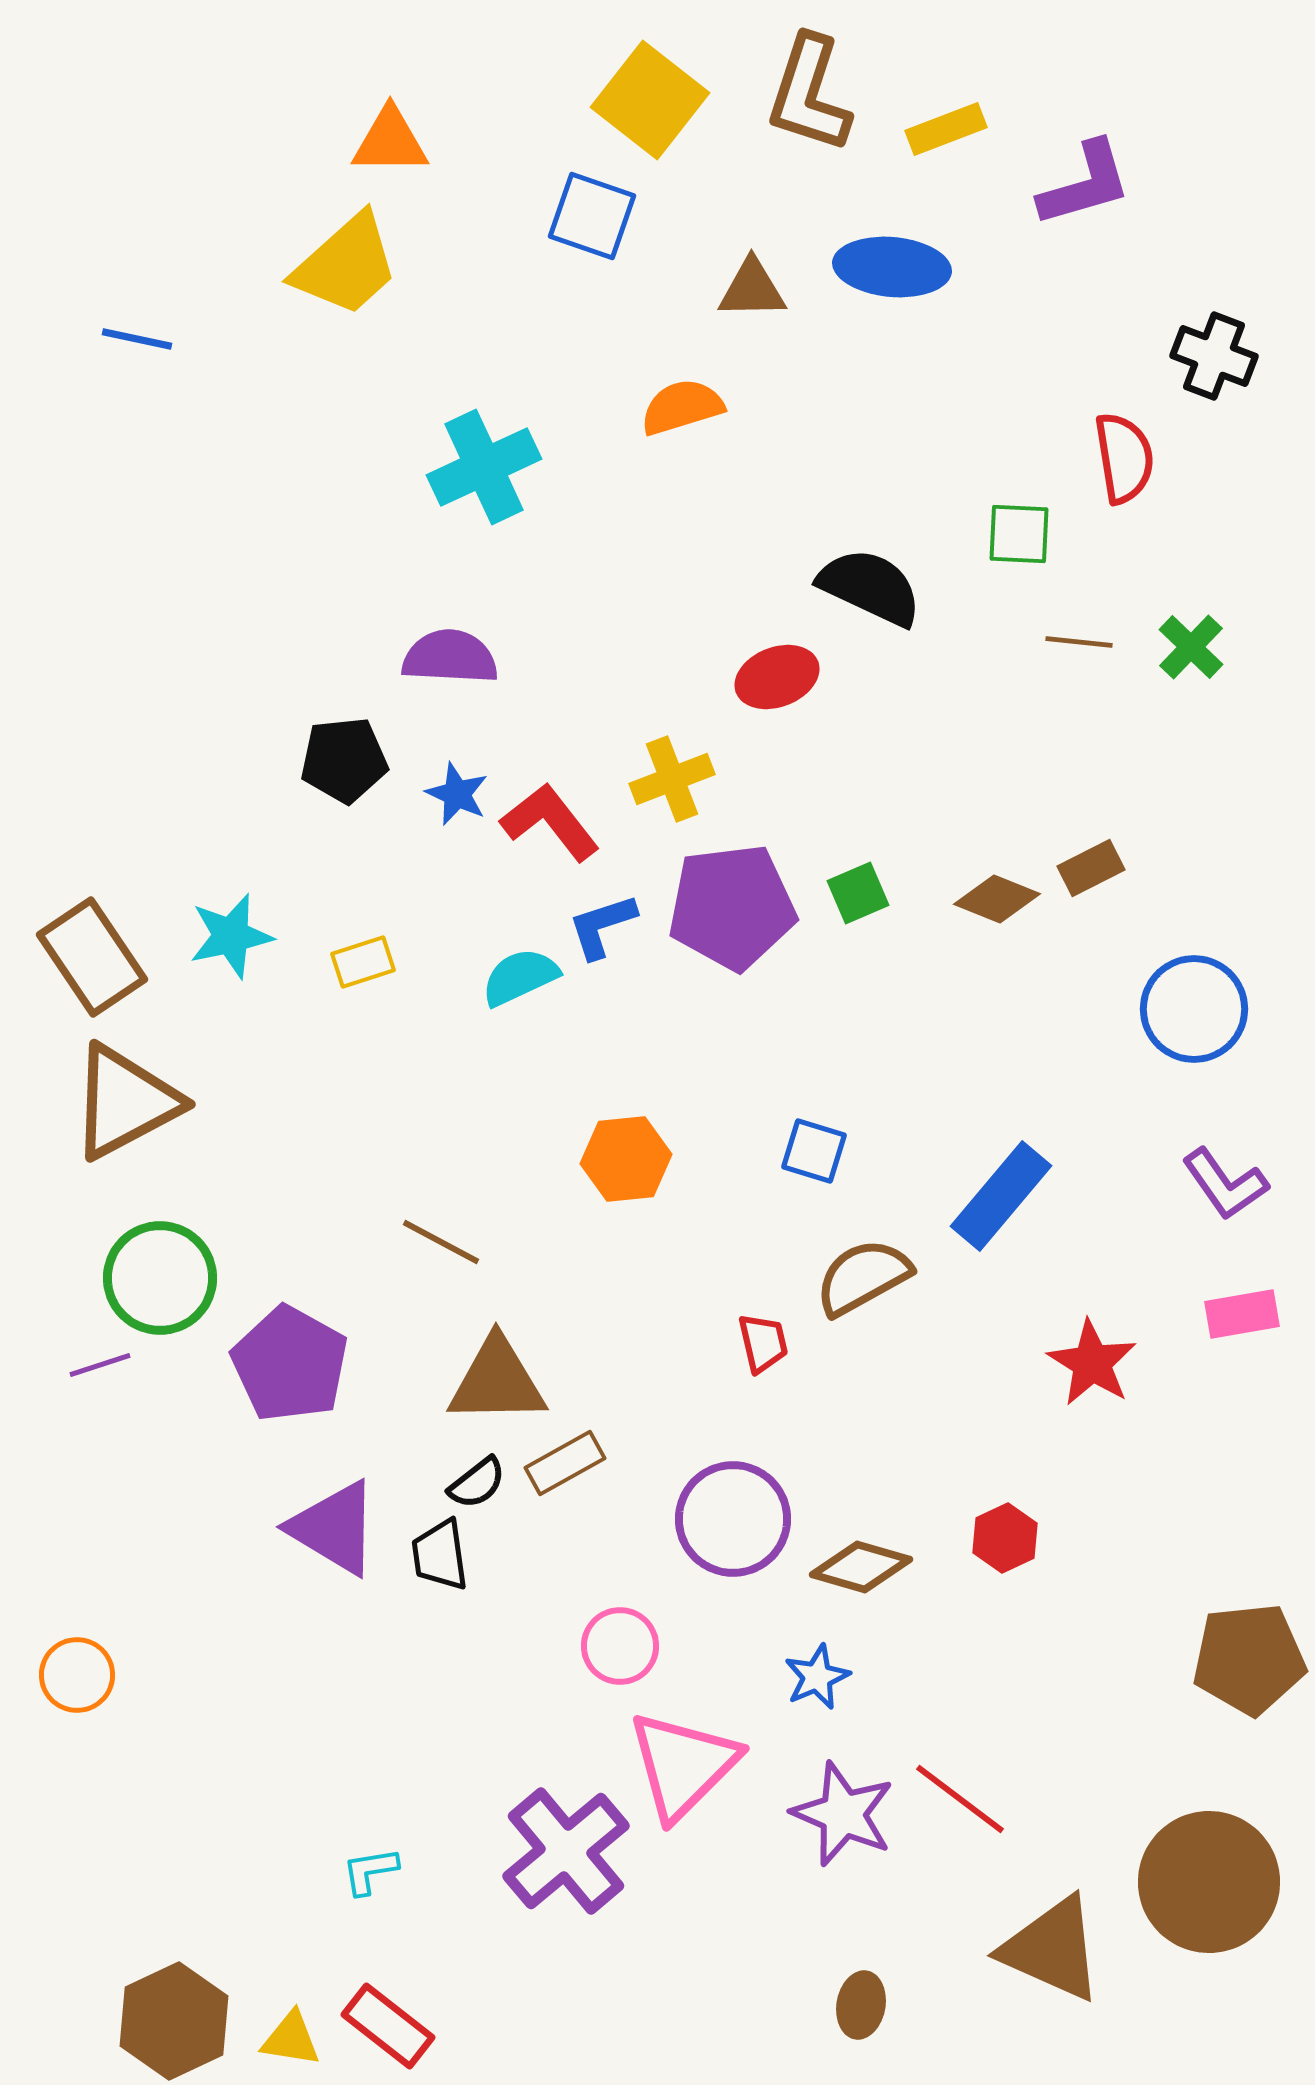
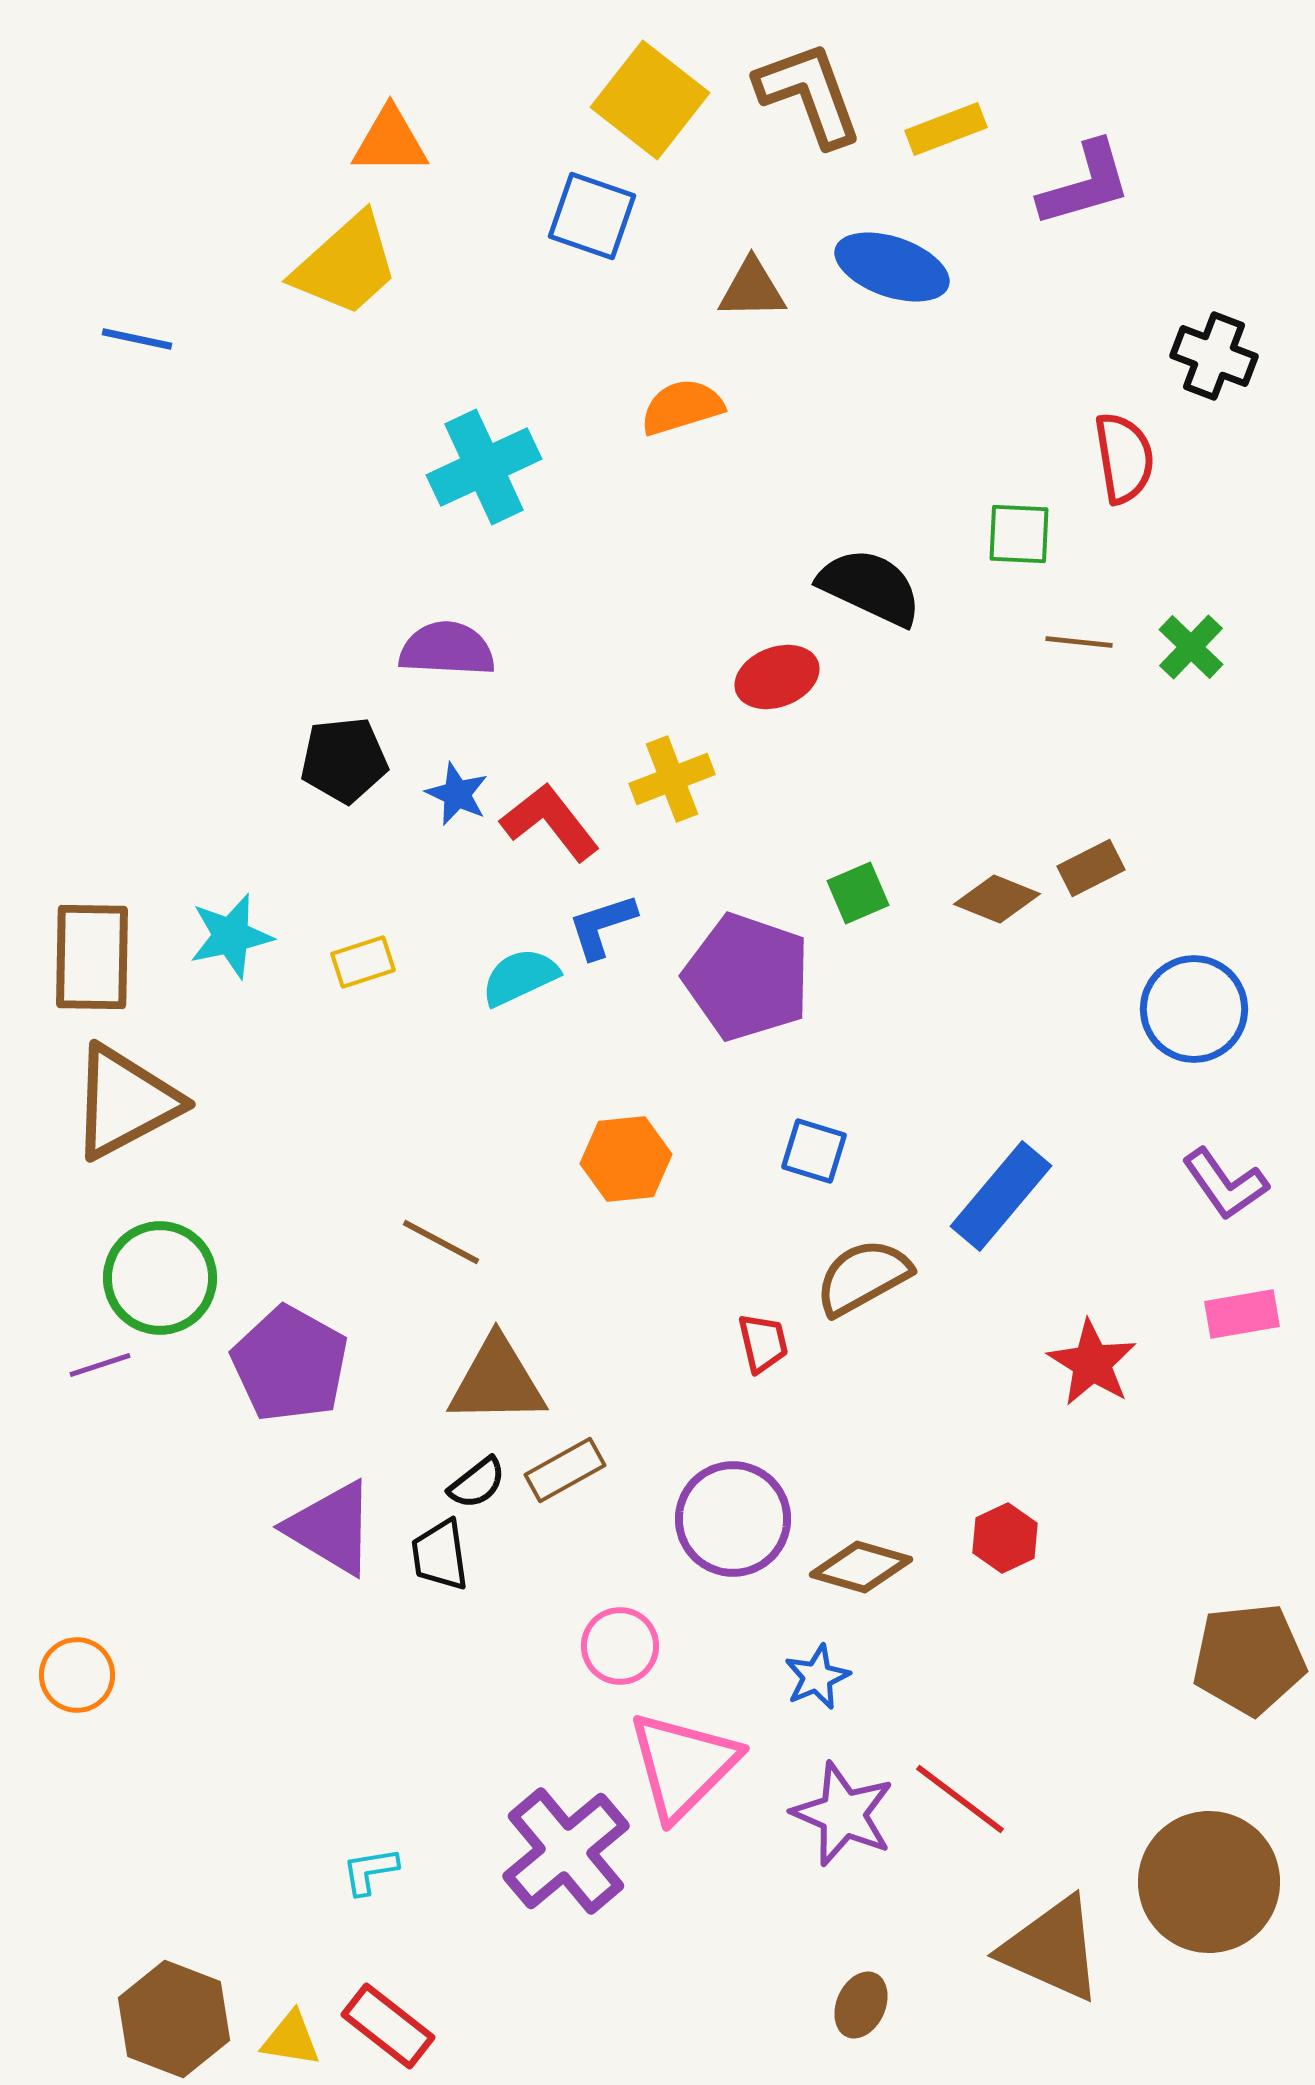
brown L-shape at (809, 94): rotated 142 degrees clockwise
blue ellipse at (892, 267): rotated 14 degrees clockwise
purple semicircle at (450, 657): moved 3 px left, 8 px up
purple pentagon at (732, 907): moved 15 px right, 70 px down; rotated 26 degrees clockwise
brown rectangle at (92, 957): rotated 35 degrees clockwise
brown rectangle at (565, 1463): moved 7 px down
purple triangle at (334, 1528): moved 3 px left
brown ellipse at (861, 2005): rotated 14 degrees clockwise
brown hexagon at (174, 2021): moved 2 px up; rotated 14 degrees counterclockwise
